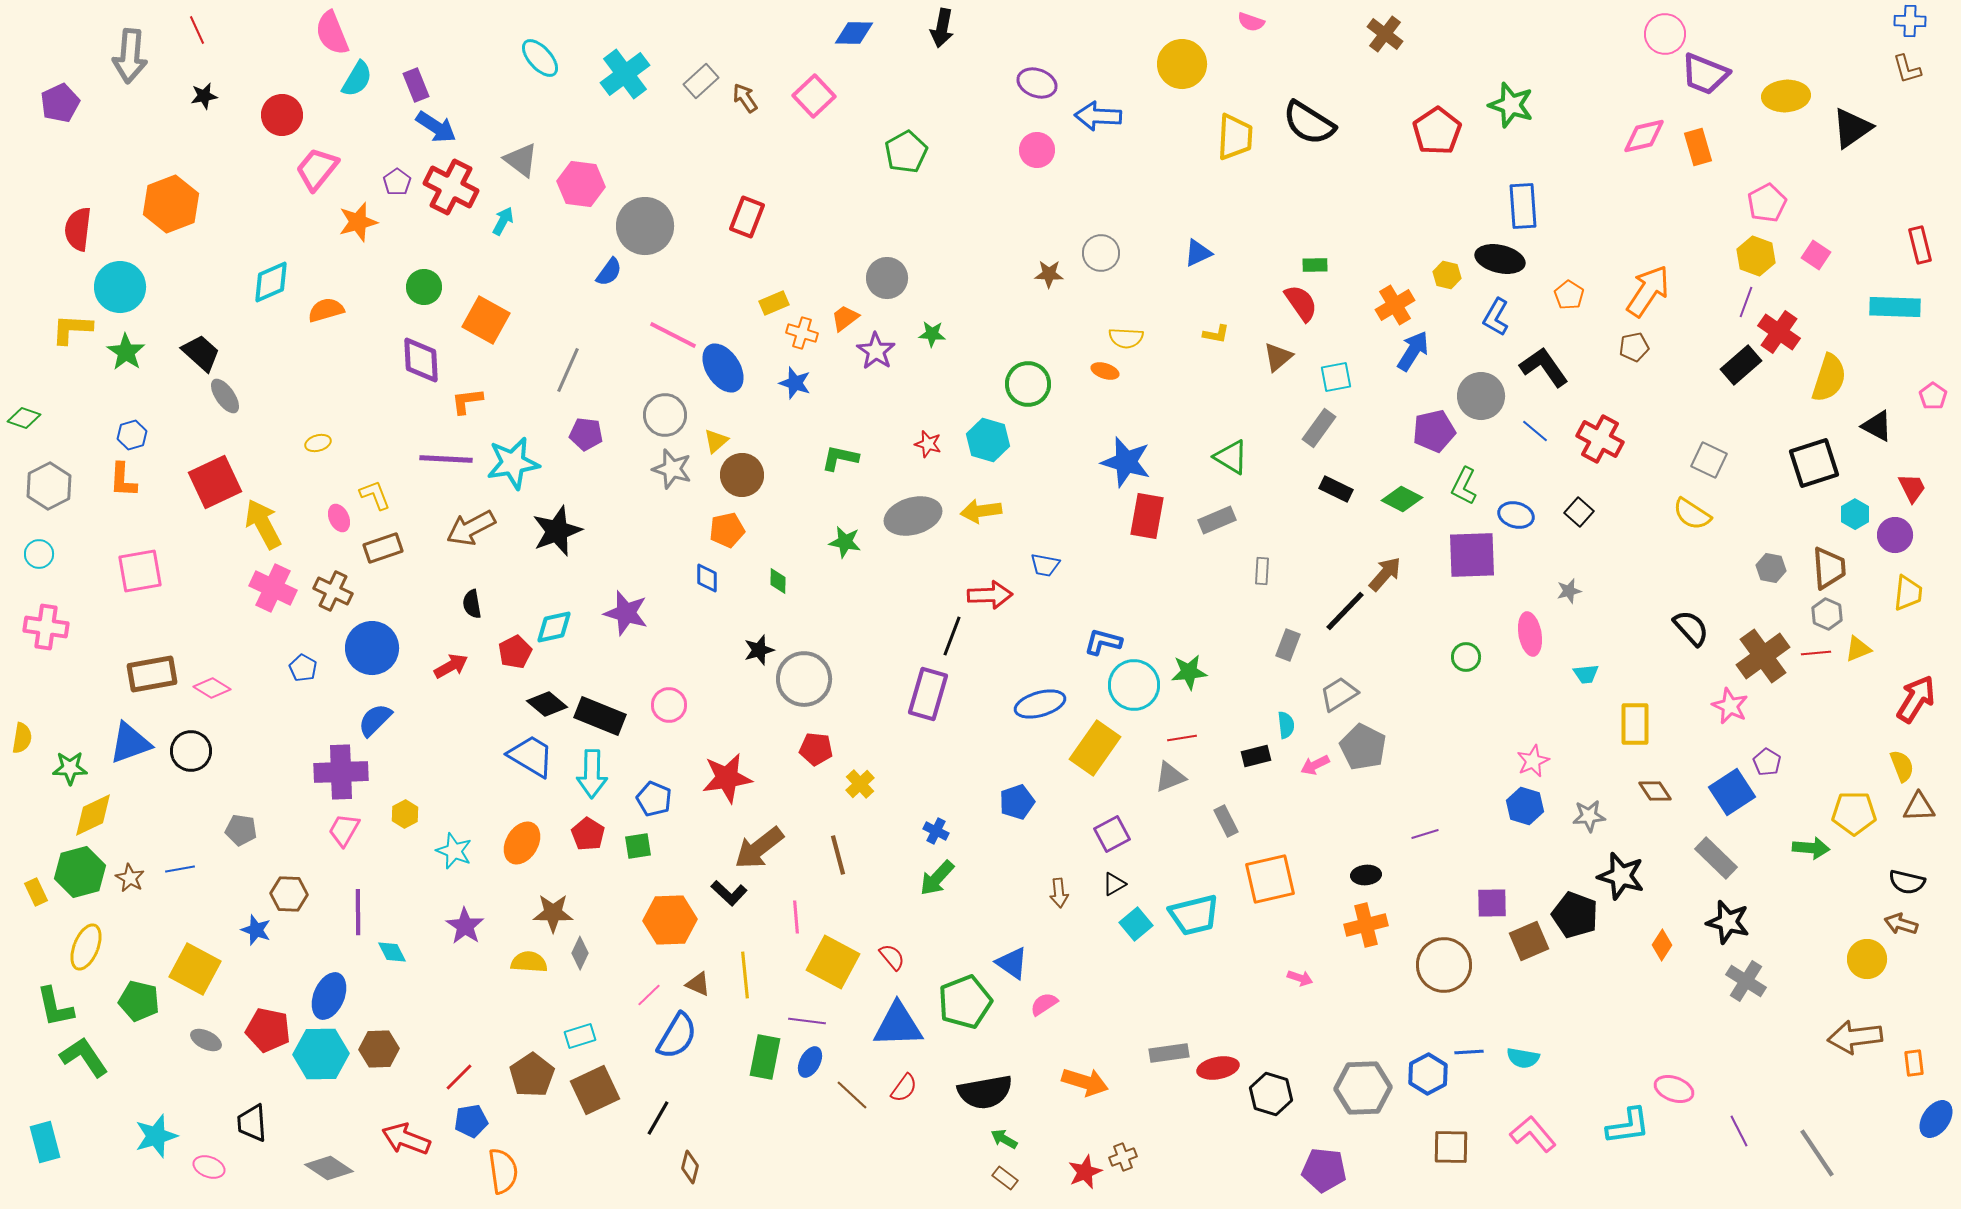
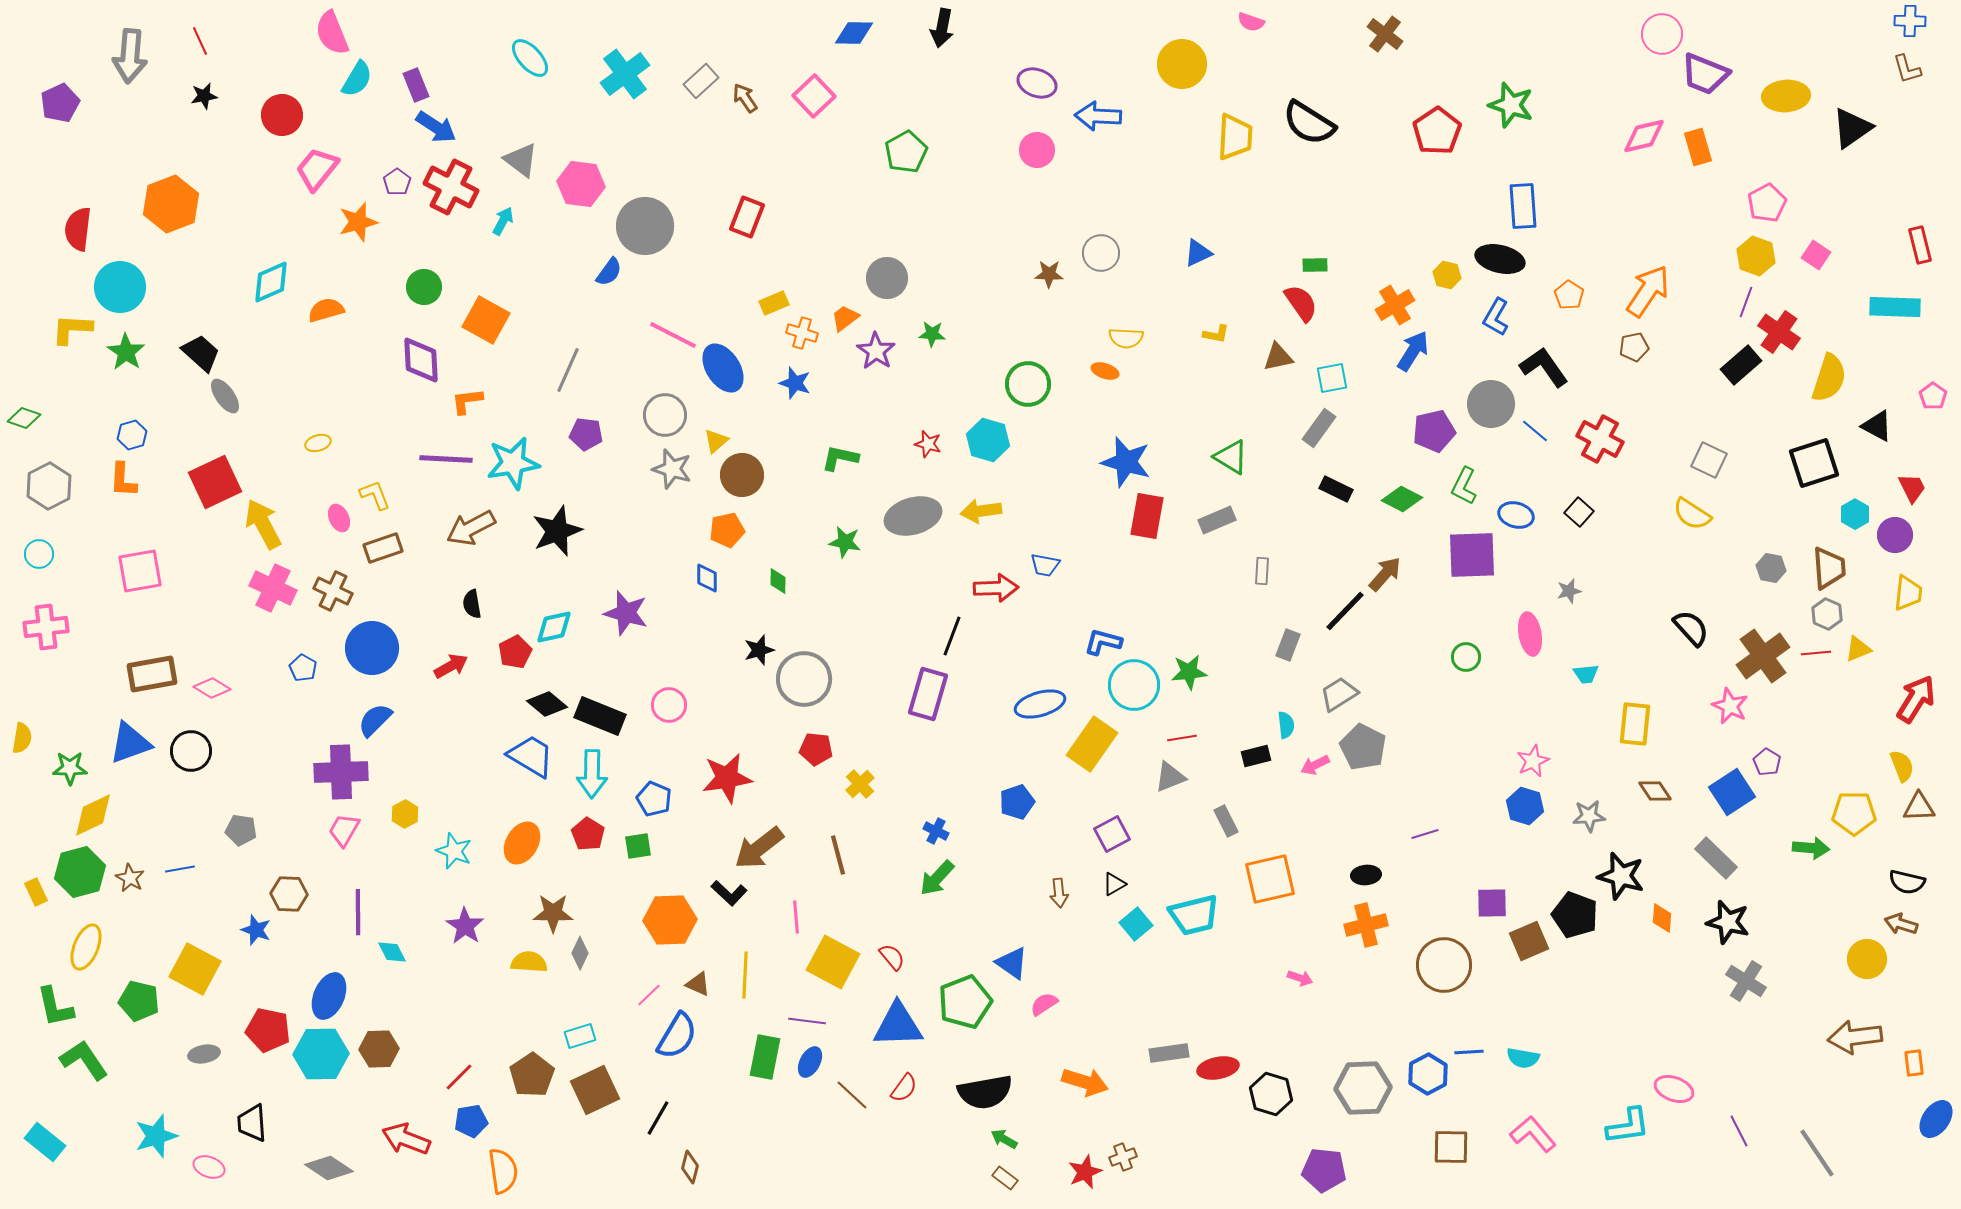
red line at (197, 30): moved 3 px right, 11 px down
pink circle at (1665, 34): moved 3 px left
cyan ellipse at (540, 58): moved 10 px left
brown triangle at (1278, 357): rotated 28 degrees clockwise
cyan square at (1336, 377): moved 4 px left, 1 px down
gray circle at (1481, 396): moved 10 px right, 8 px down
red arrow at (990, 595): moved 6 px right, 7 px up
pink cross at (46, 627): rotated 15 degrees counterclockwise
yellow rectangle at (1635, 724): rotated 6 degrees clockwise
yellow rectangle at (1095, 748): moved 3 px left, 4 px up
orange diamond at (1662, 945): moved 27 px up; rotated 28 degrees counterclockwise
yellow line at (745, 975): rotated 9 degrees clockwise
gray ellipse at (206, 1040): moved 2 px left, 14 px down; rotated 36 degrees counterclockwise
green L-shape at (84, 1057): moved 3 px down
cyan rectangle at (45, 1142): rotated 36 degrees counterclockwise
